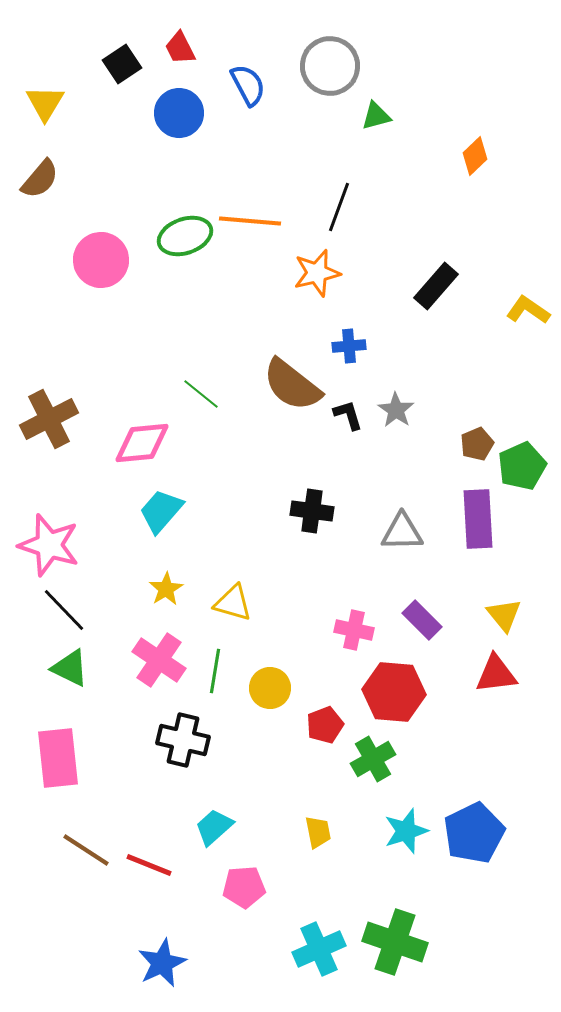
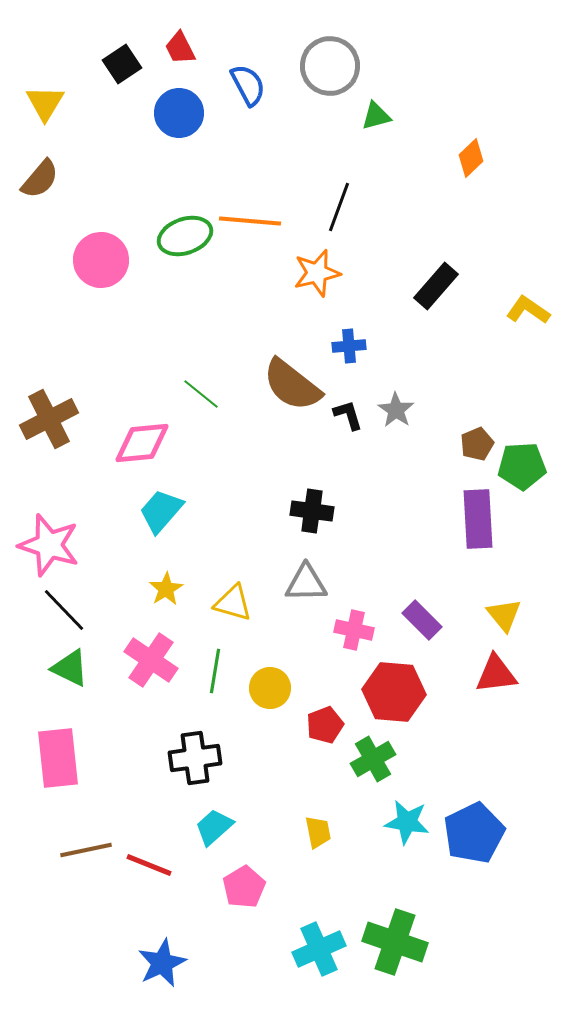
orange diamond at (475, 156): moved 4 px left, 2 px down
green pentagon at (522, 466): rotated 21 degrees clockwise
gray triangle at (402, 532): moved 96 px left, 51 px down
pink cross at (159, 660): moved 8 px left
black cross at (183, 740): moved 12 px right, 18 px down; rotated 21 degrees counterclockwise
cyan star at (406, 831): moved 1 px right, 9 px up; rotated 27 degrees clockwise
brown line at (86, 850): rotated 45 degrees counterclockwise
pink pentagon at (244, 887): rotated 27 degrees counterclockwise
